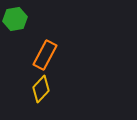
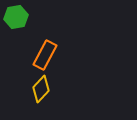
green hexagon: moved 1 px right, 2 px up
